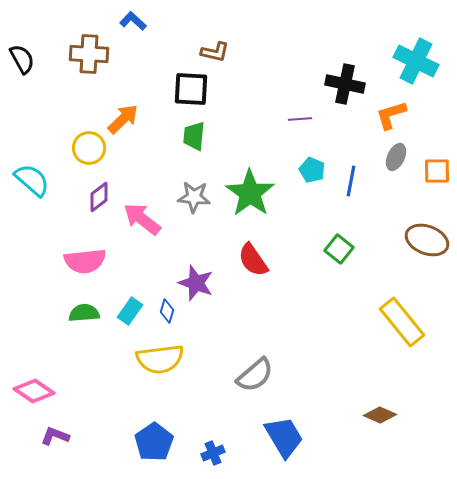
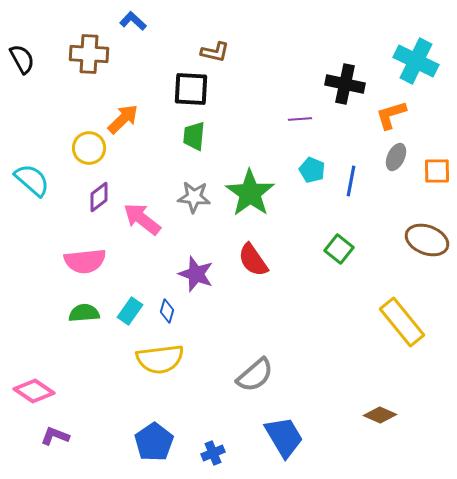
purple star: moved 9 px up
